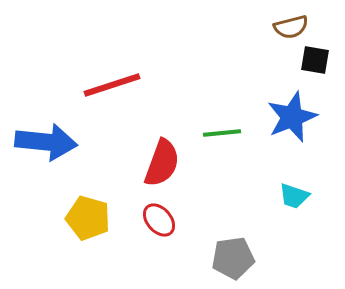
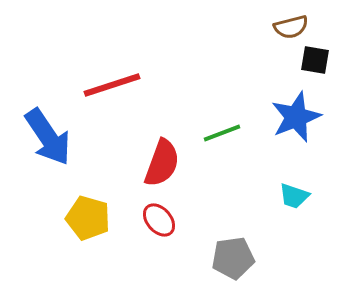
blue star: moved 4 px right
green line: rotated 15 degrees counterclockwise
blue arrow: moved 2 px right, 5 px up; rotated 50 degrees clockwise
